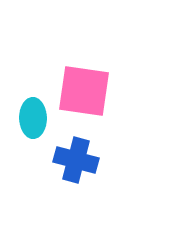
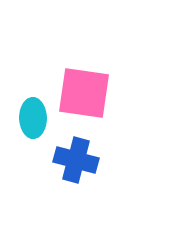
pink square: moved 2 px down
